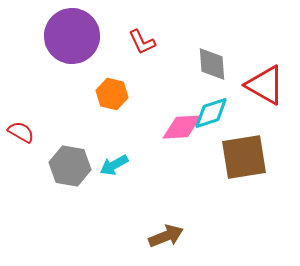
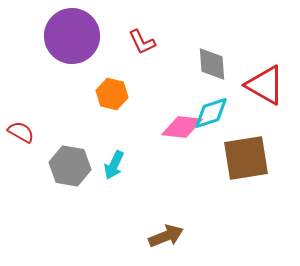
pink diamond: rotated 9 degrees clockwise
brown square: moved 2 px right, 1 px down
cyan arrow: rotated 36 degrees counterclockwise
